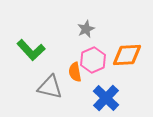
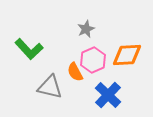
green L-shape: moved 2 px left, 1 px up
orange semicircle: rotated 18 degrees counterclockwise
blue cross: moved 2 px right, 3 px up
